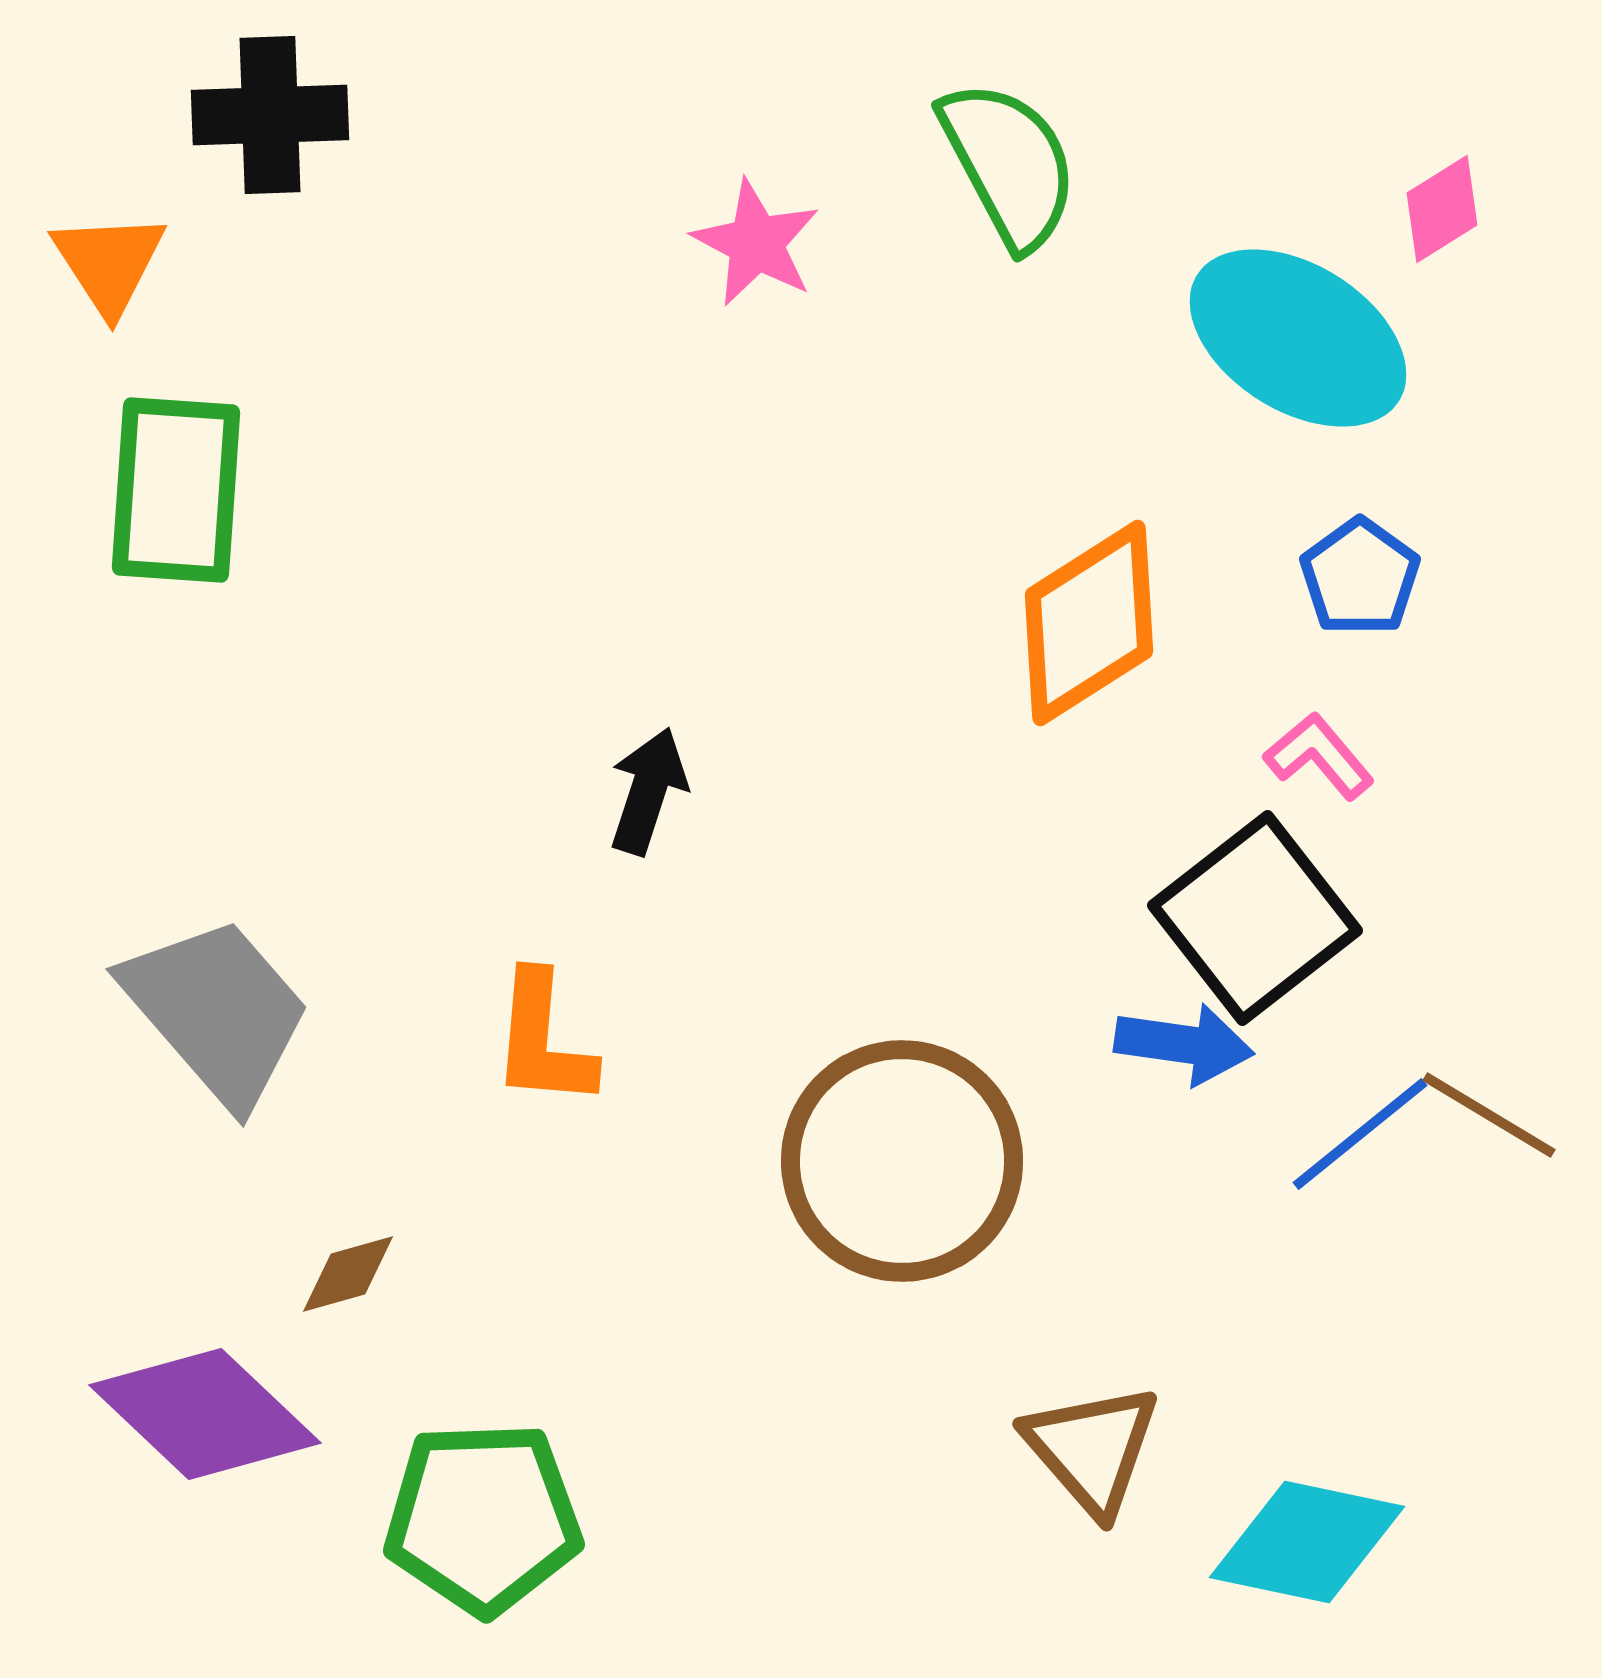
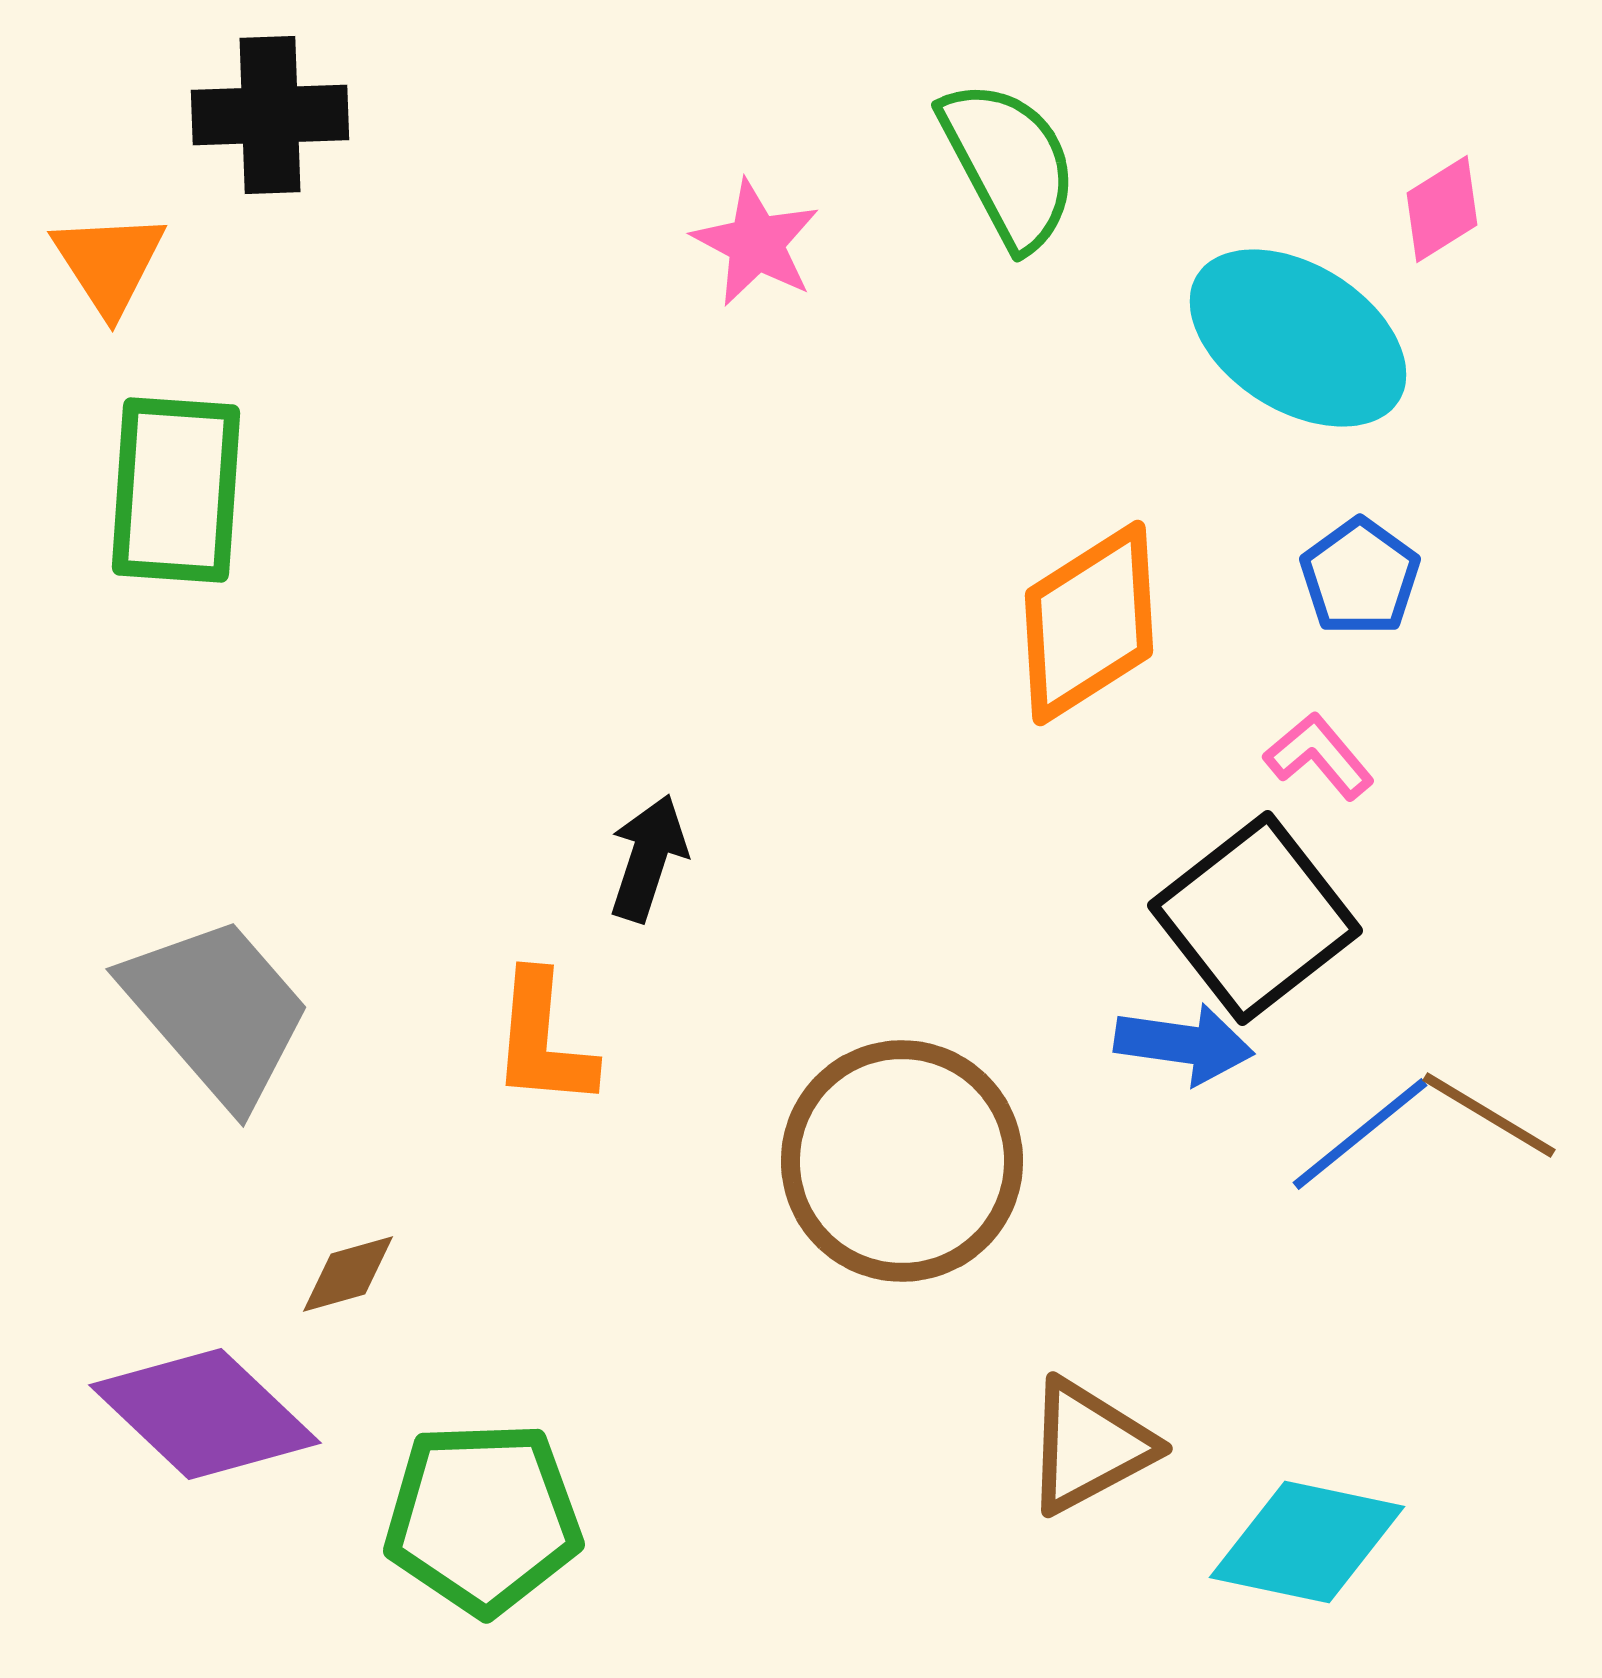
black arrow: moved 67 px down
brown triangle: moved 3 px left, 3 px up; rotated 43 degrees clockwise
